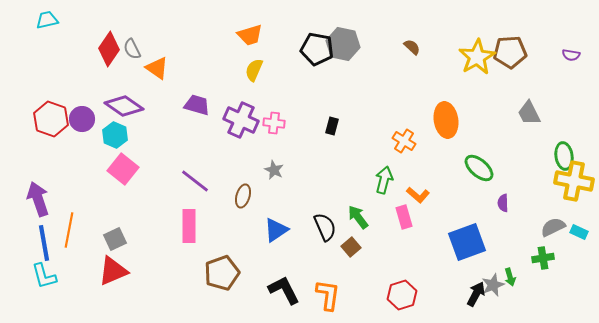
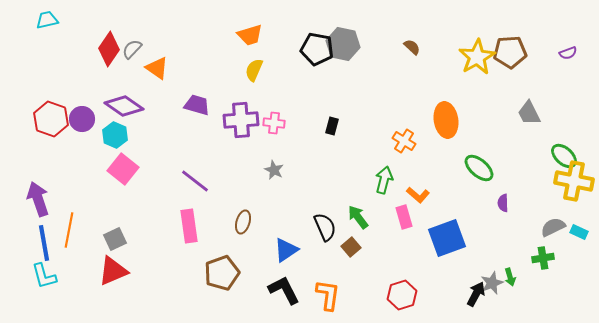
gray semicircle at (132, 49): rotated 70 degrees clockwise
purple semicircle at (571, 55): moved 3 px left, 2 px up; rotated 30 degrees counterclockwise
purple cross at (241, 120): rotated 28 degrees counterclockwise
green ellipse at (564, 156): rotated 40 degrees counterclockwise
brown ellipse at (243, 196): moved 26 px down
pink rectangle at (189, 226): rotated 8 degrees counterclockwise
blue triangle at (276, 230): moved 10 px right, 20 px down
blue square at (467, 242): moved 20 px left, 4 px up
gray star at (493, 285): moved 1 px left, 2 px up
